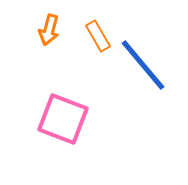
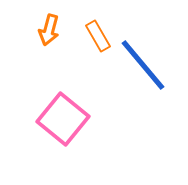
pink square: rotated 18 degrees clockwise
